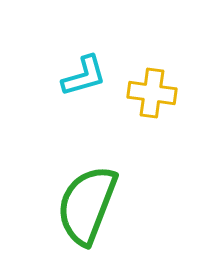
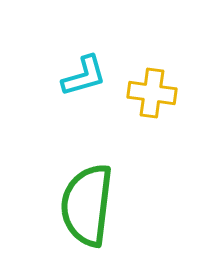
green semicircle: rotated 14 degrees counterclockwise
